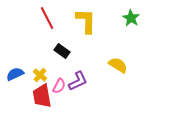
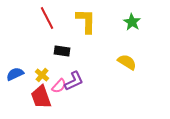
green star: moved 1 px right, 4 px down
black rectangle: rotated 28 degrees counterclockwise
yellow semicircle: moved 9 px right, 3 px up
yellow cross: moved 2 px right
purple L-shape: moved 4 px left
pink semicircle: rotated 14 degrees clockwise
red trapezoid: moved 1 px left, 1 px down; rotated 10 degrees counterclockwise
